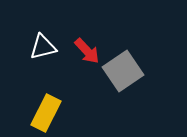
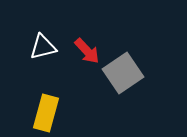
gray square: moved 2 px down
yellow rectangle: rotated 12 degrees counterclockwise
